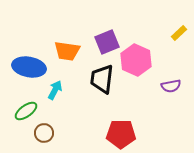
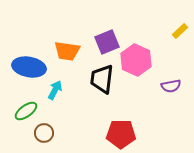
yellow rectangle: moved 1 px right, 2 px up
